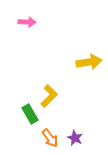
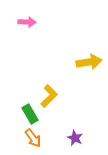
orange arrow: moved 17 px left
